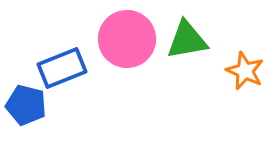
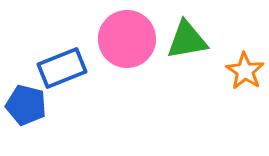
orange star: rotated 9 degrees clockwise
